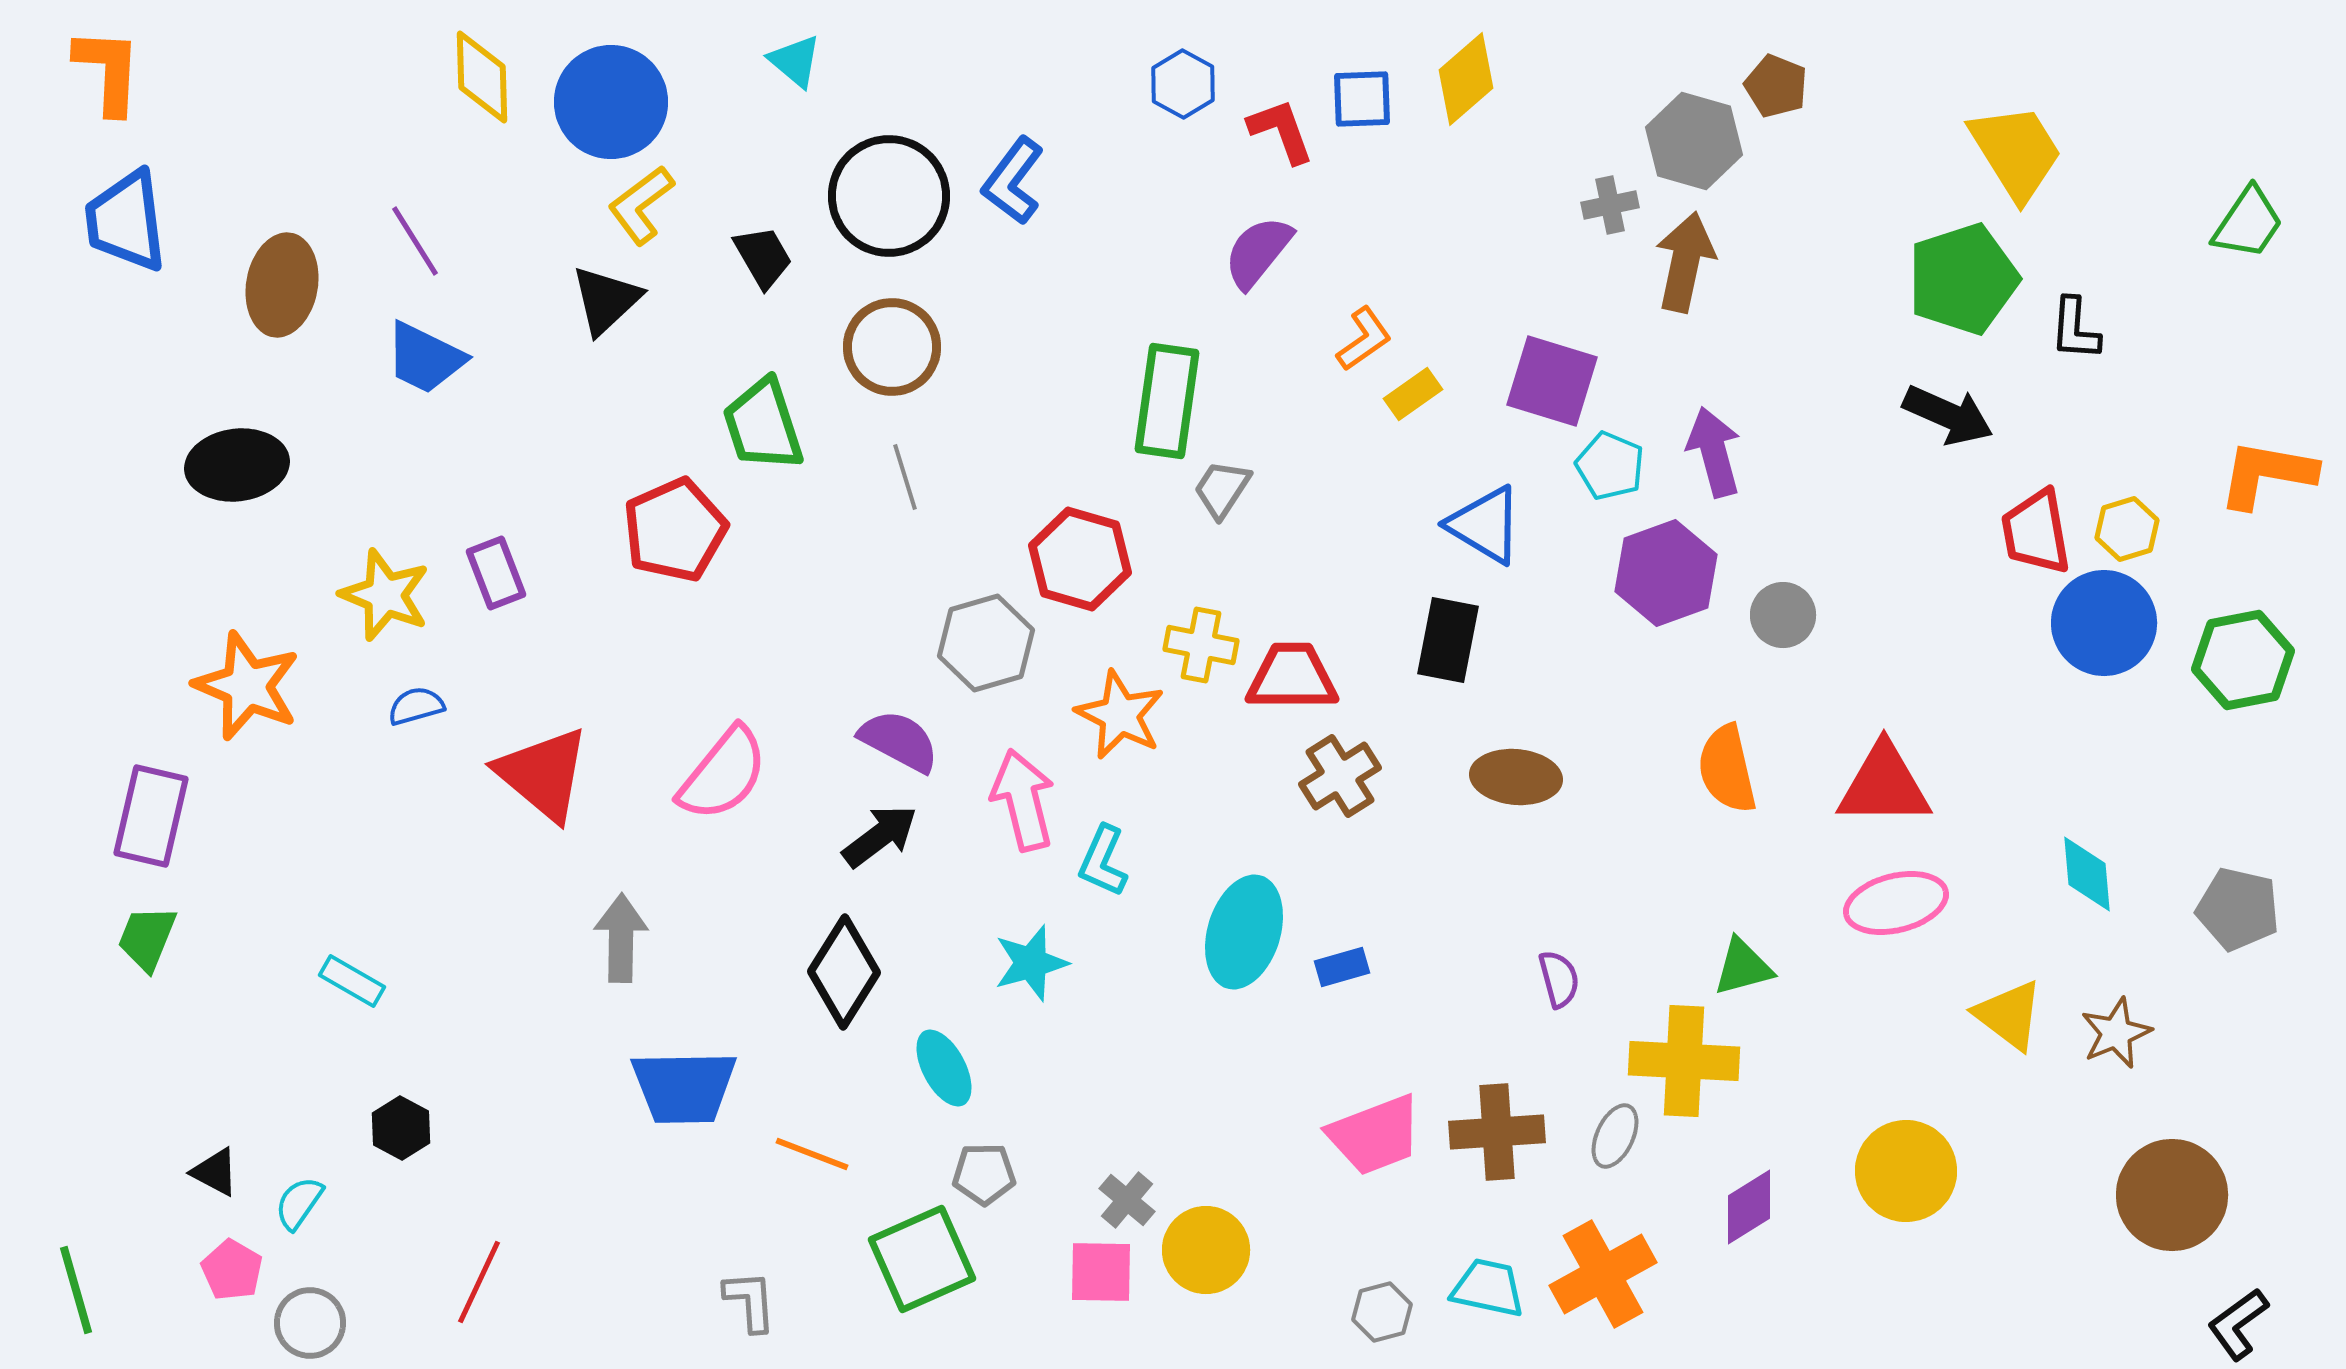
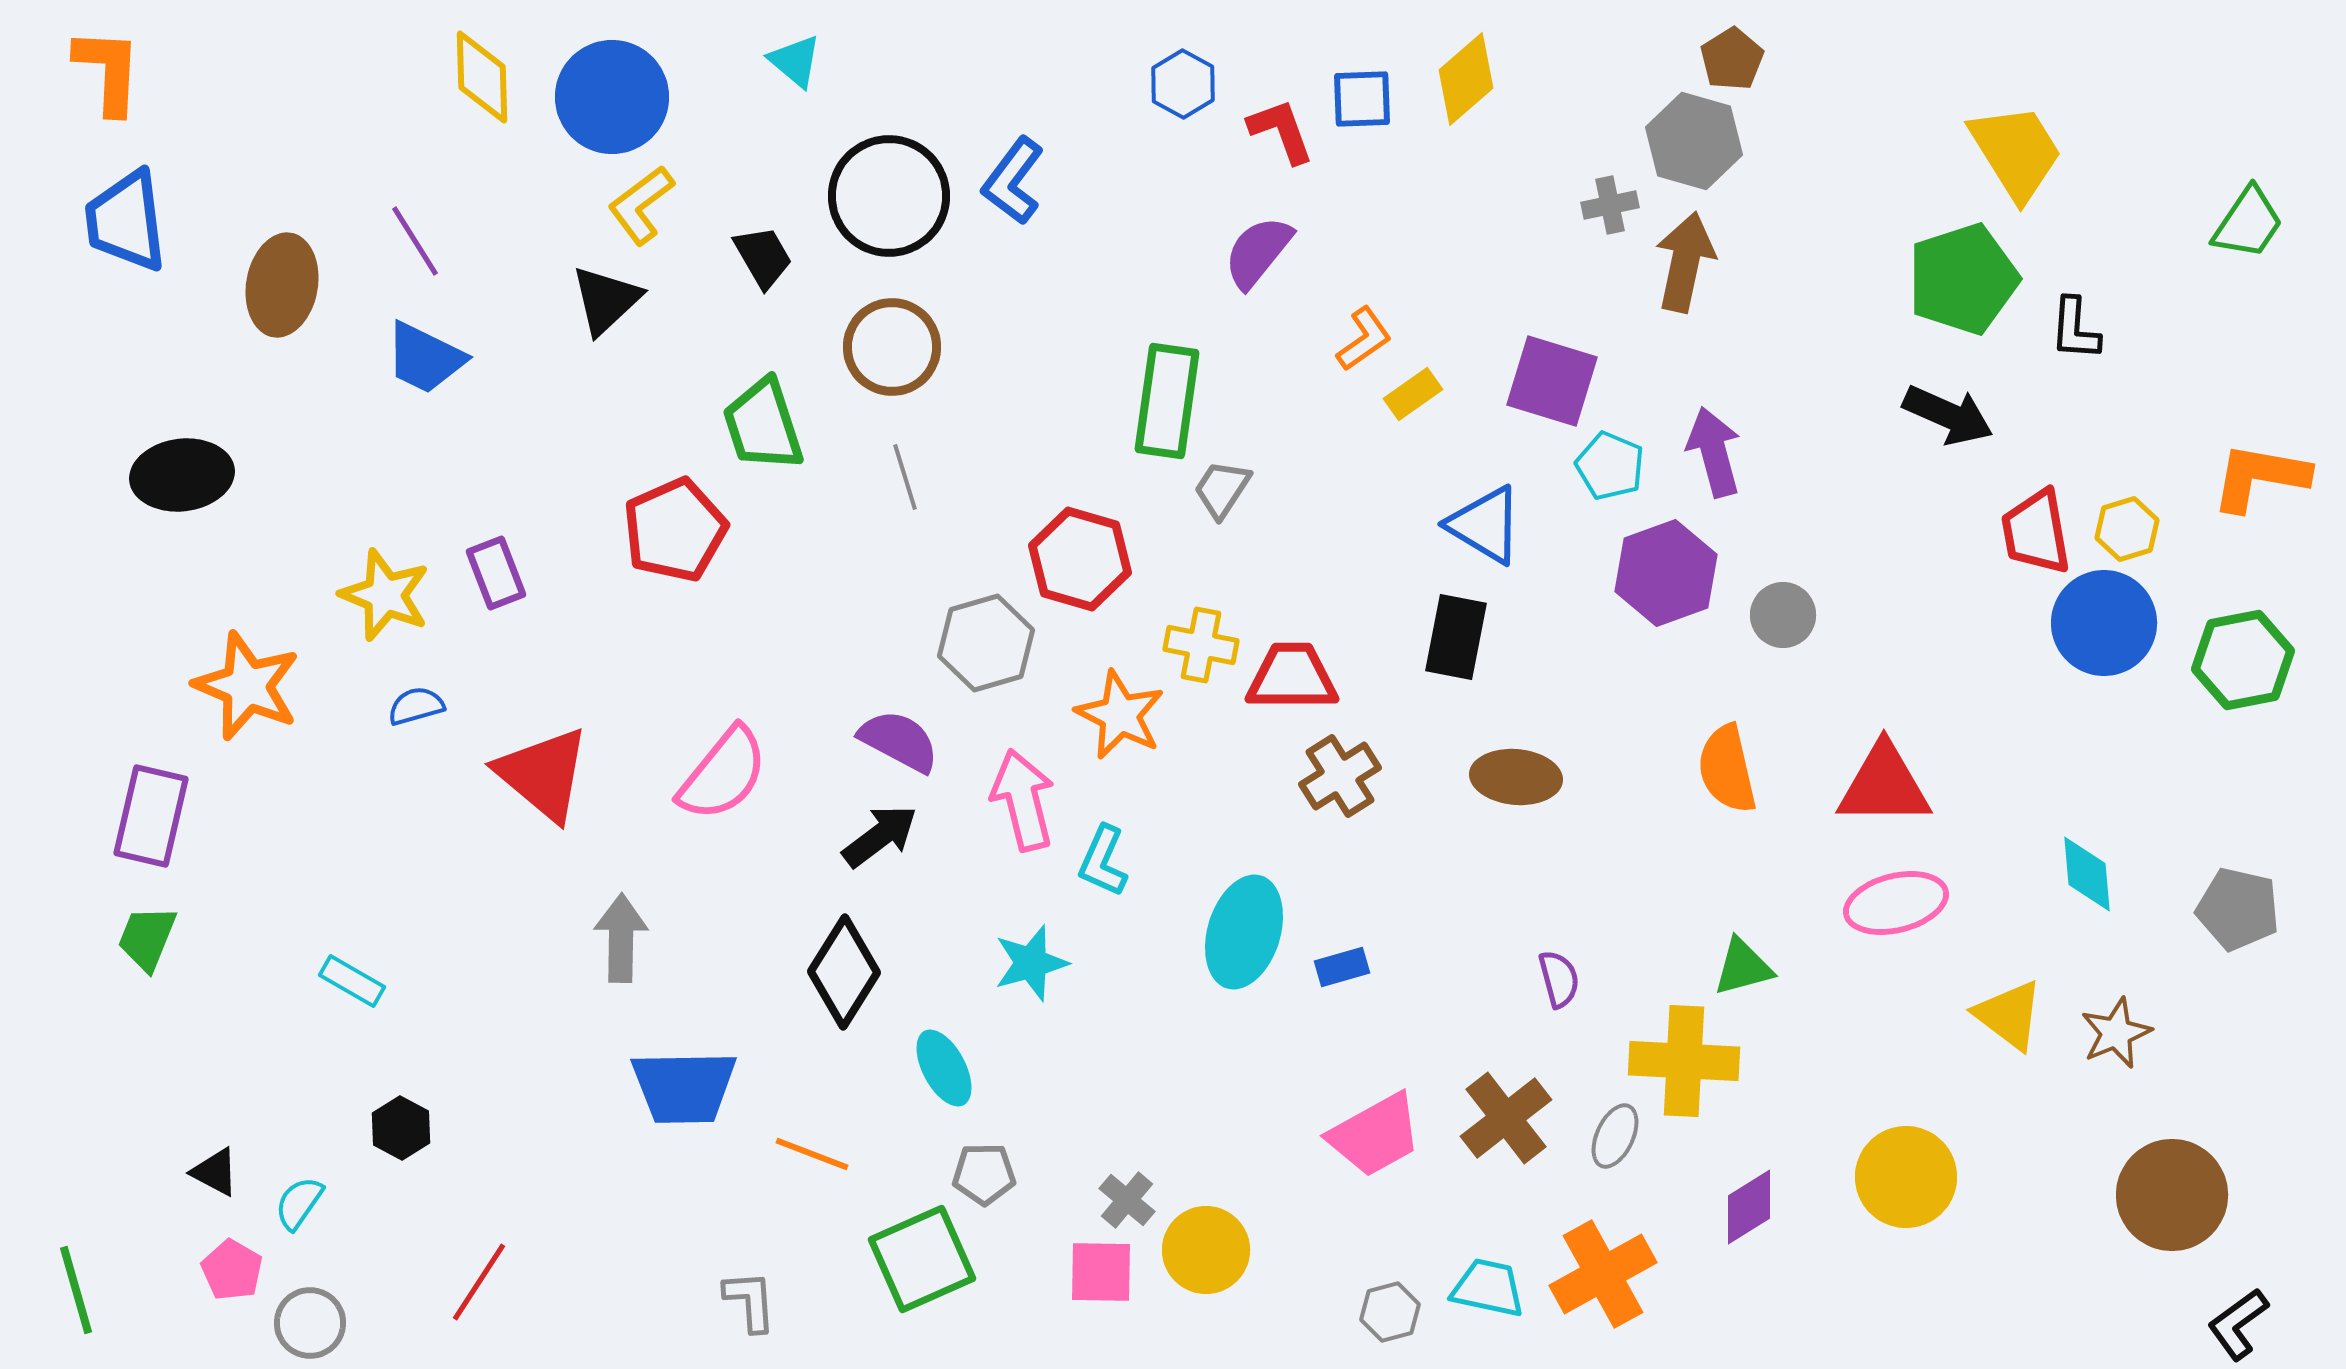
brown pentagon at (1776, 86): moved 44 px left, 27 px up; rotated 18 degrees clockwise
blue circle at (611, 102): moved 1 px right, 5 px up
black ellipse at (237, 465): moved 55 px left, 10 px down
orange L-shape at (2267, 474): moved 7 px left, 3 px down
black rectangle at (1448, 640): moved 8 px right, 3 px up
brown cross at (1497, 1132): moved 9 px right, 14 px up; rotated 34 degrees counterclockwise
pink trapezoid at (1375, 1135): rotated 8 degrees counterclockwise
yellow circle at (1906, 1171): moved 6 px down
red line at (479, 1282): rotated 8 degrees clockwise
gray hexagon at (1382, 1312): moved 8 px right
